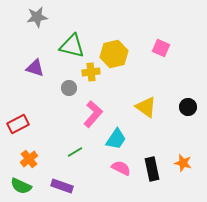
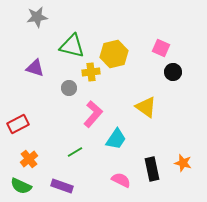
black circle: moved 15 px left, 35 px up
pink semicircle: moved 12 px down
